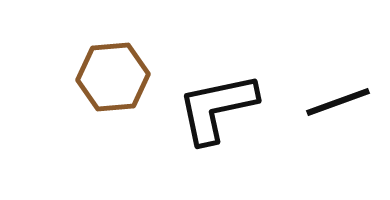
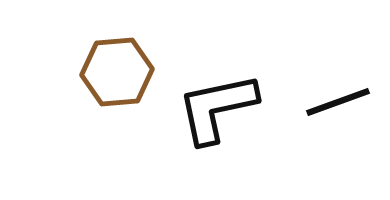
brown hexagon: moved 4 px right, 5 px up
